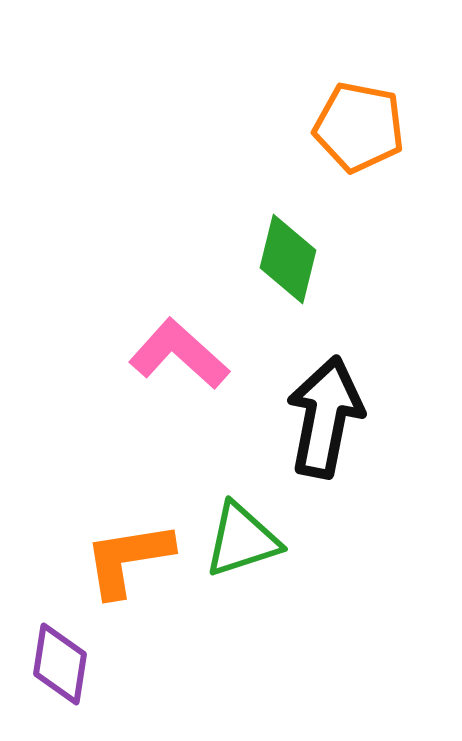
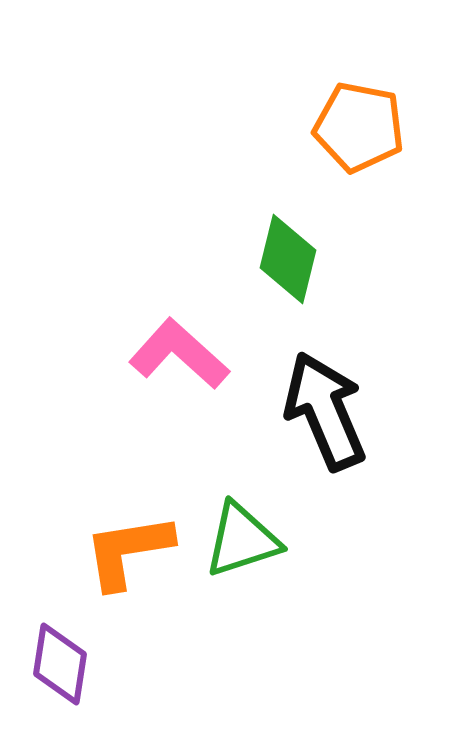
black arrow: moved 6 px up; rotated 34 degrees counterclockwise
orange L-shape: moved 8 px up
